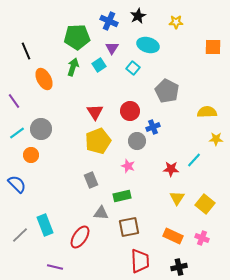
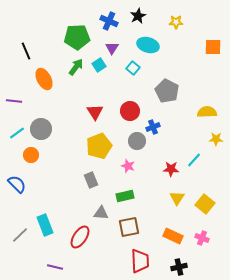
green arrow at (73, 67): moved 3 px right; rotated 18 degrees clockwise
purple line at (14, 101): rotated 49 degrees counterclockwise
yellow pentagon at (98, 141): moved 1 px right, 5 px down
green rectangle at (122, 196): moved 3 px right
